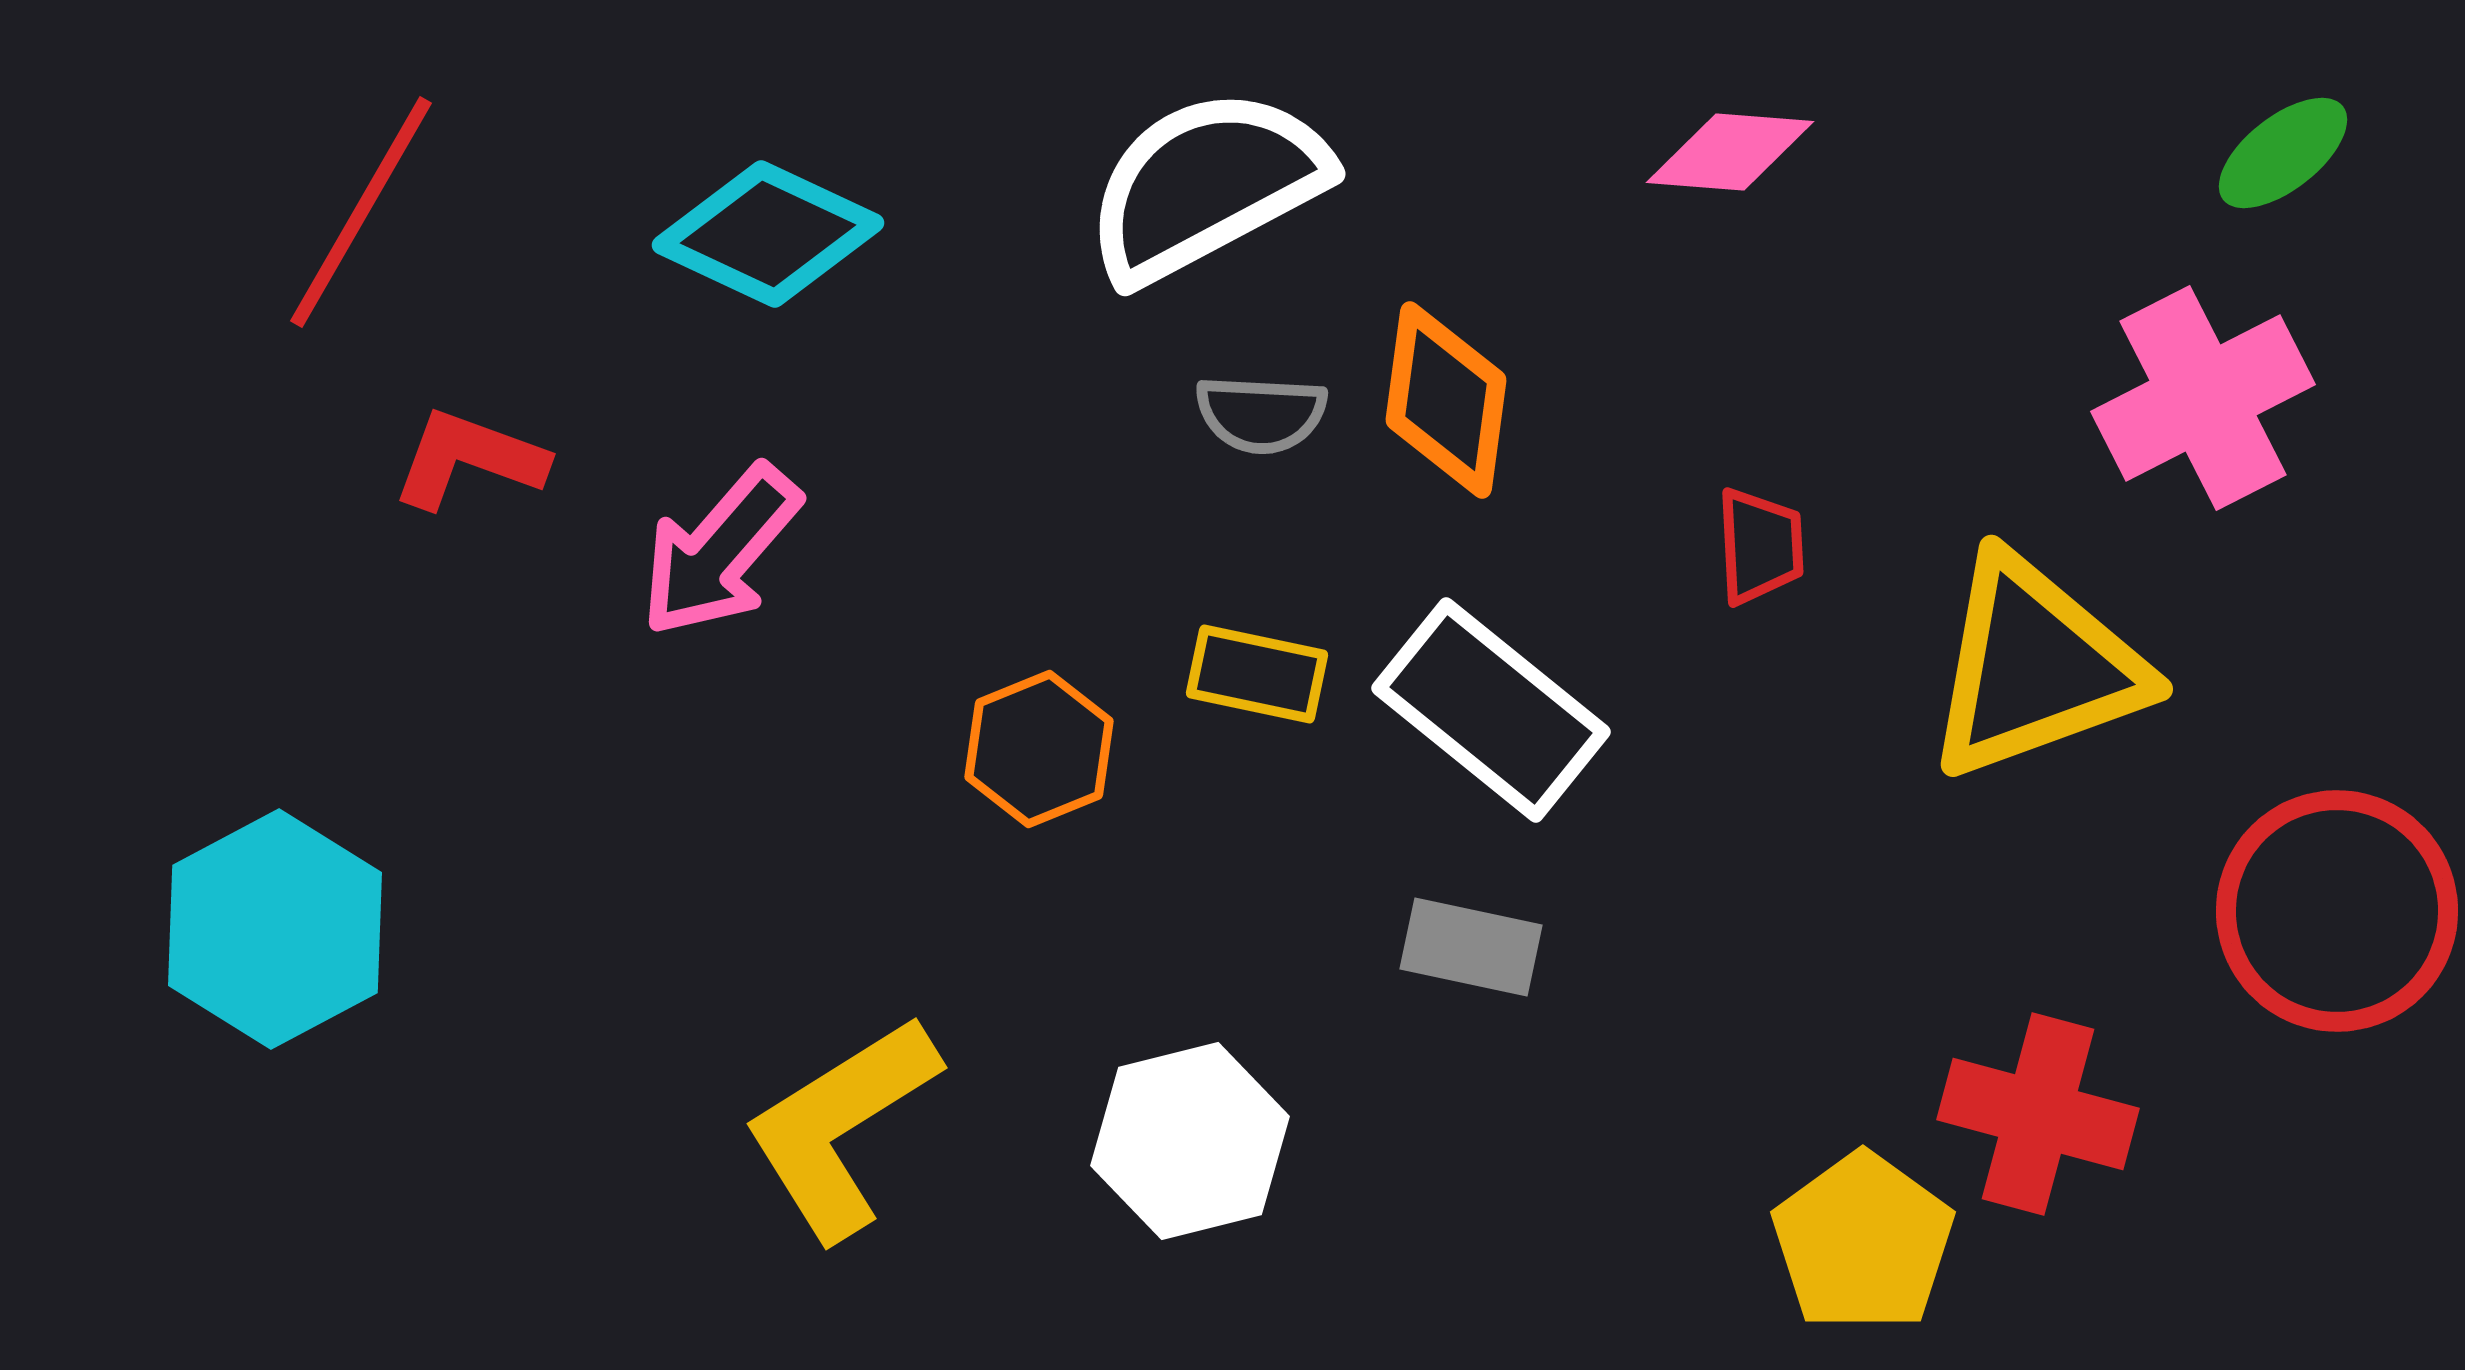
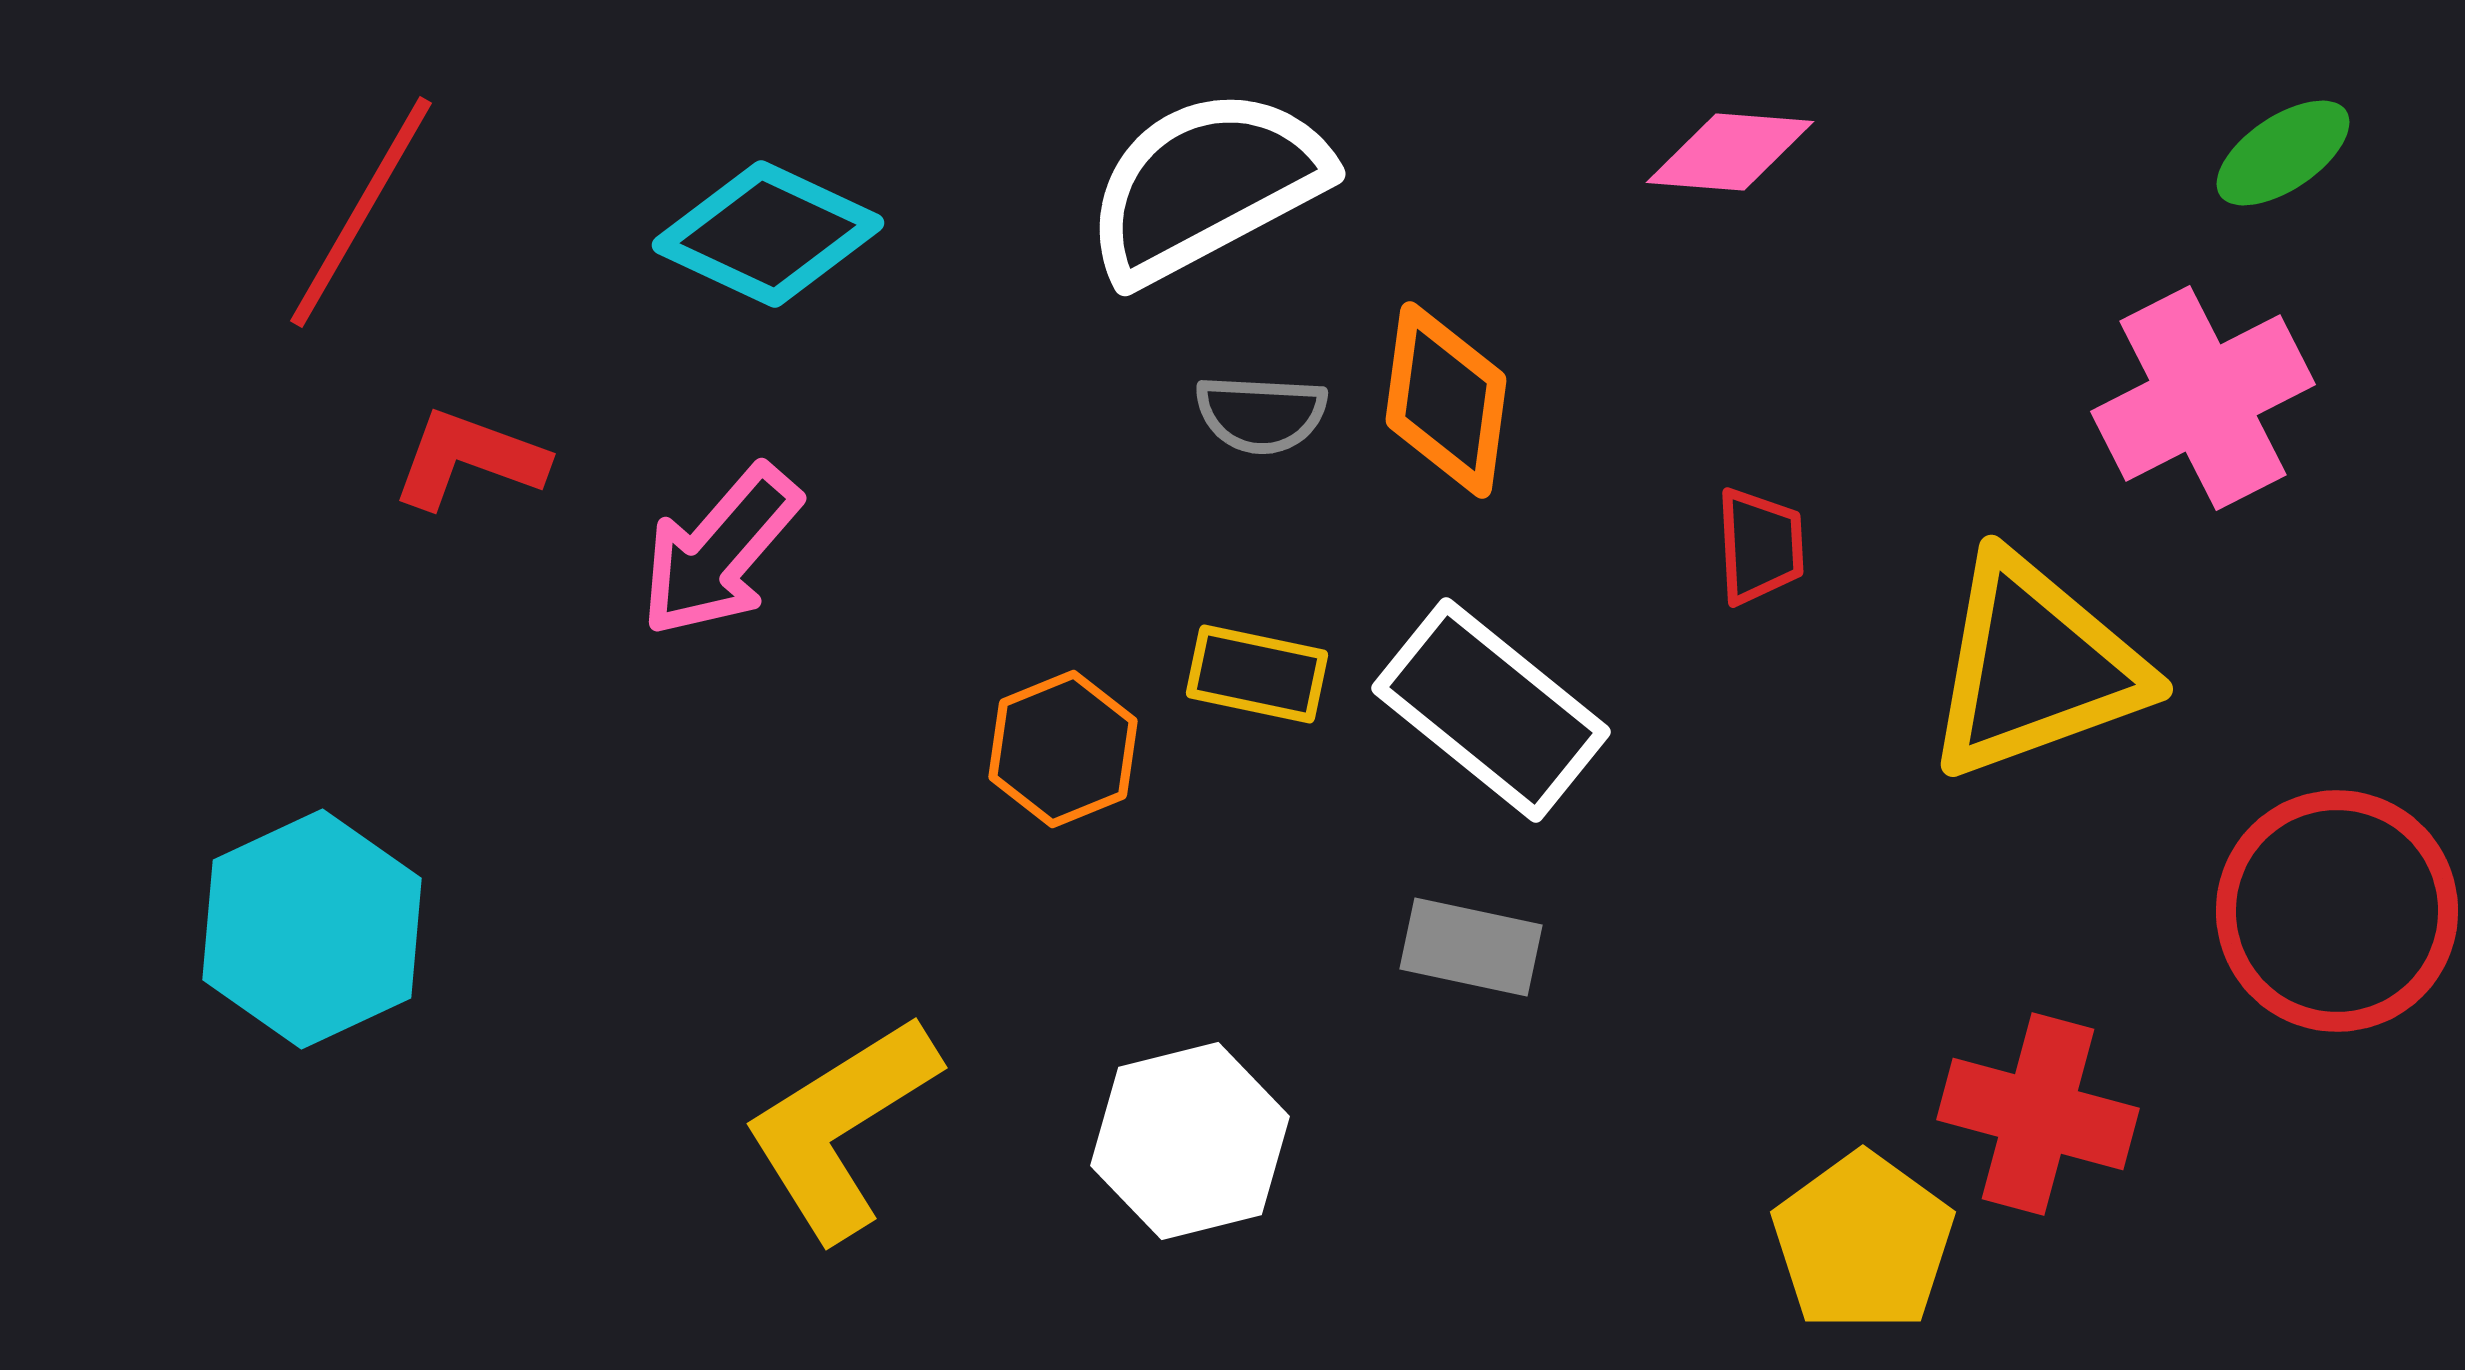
green ellipse: rotated 4 degrees clockwise
orange hexagon: moved 24 px right
cyan hexagon: moved 37 px right; rotated 3 degrees clockwise
